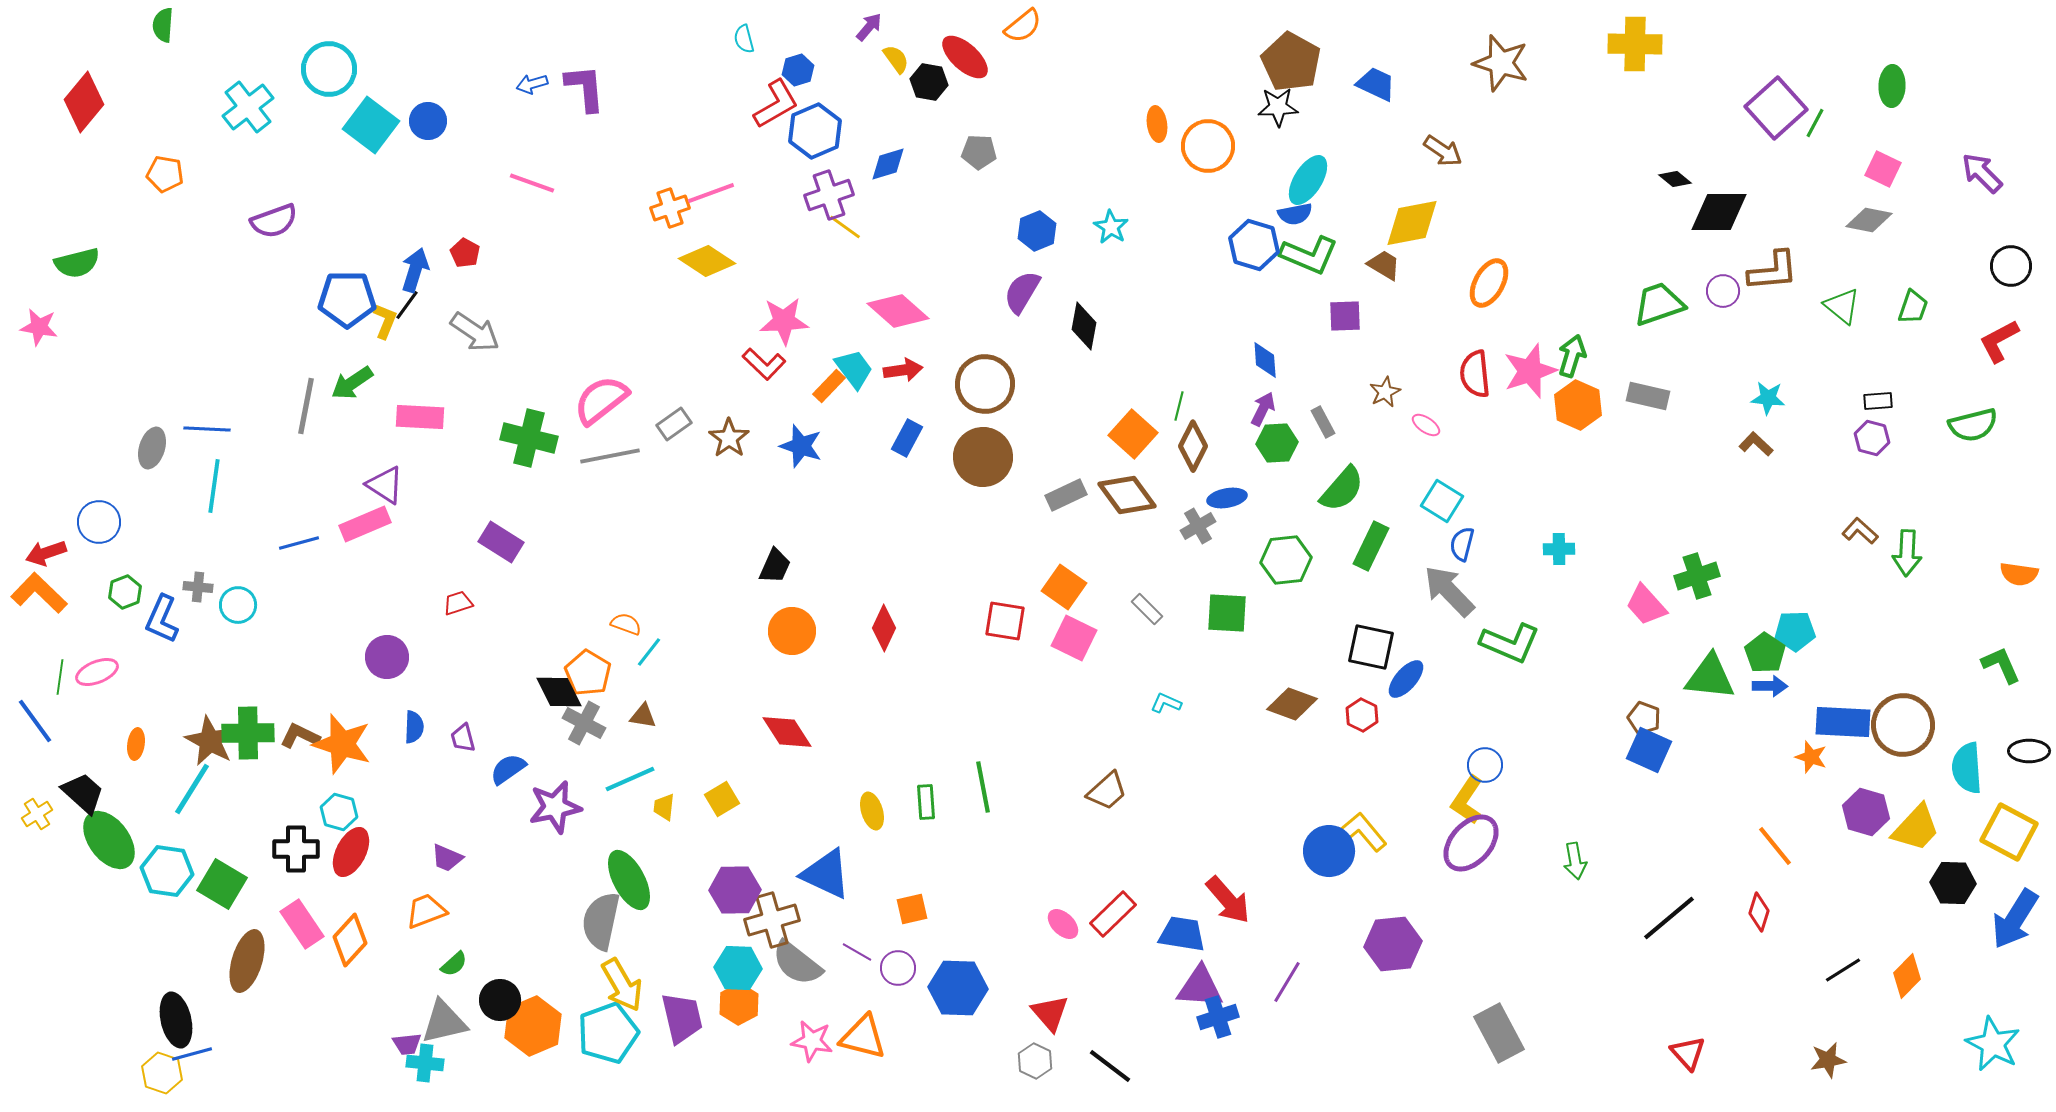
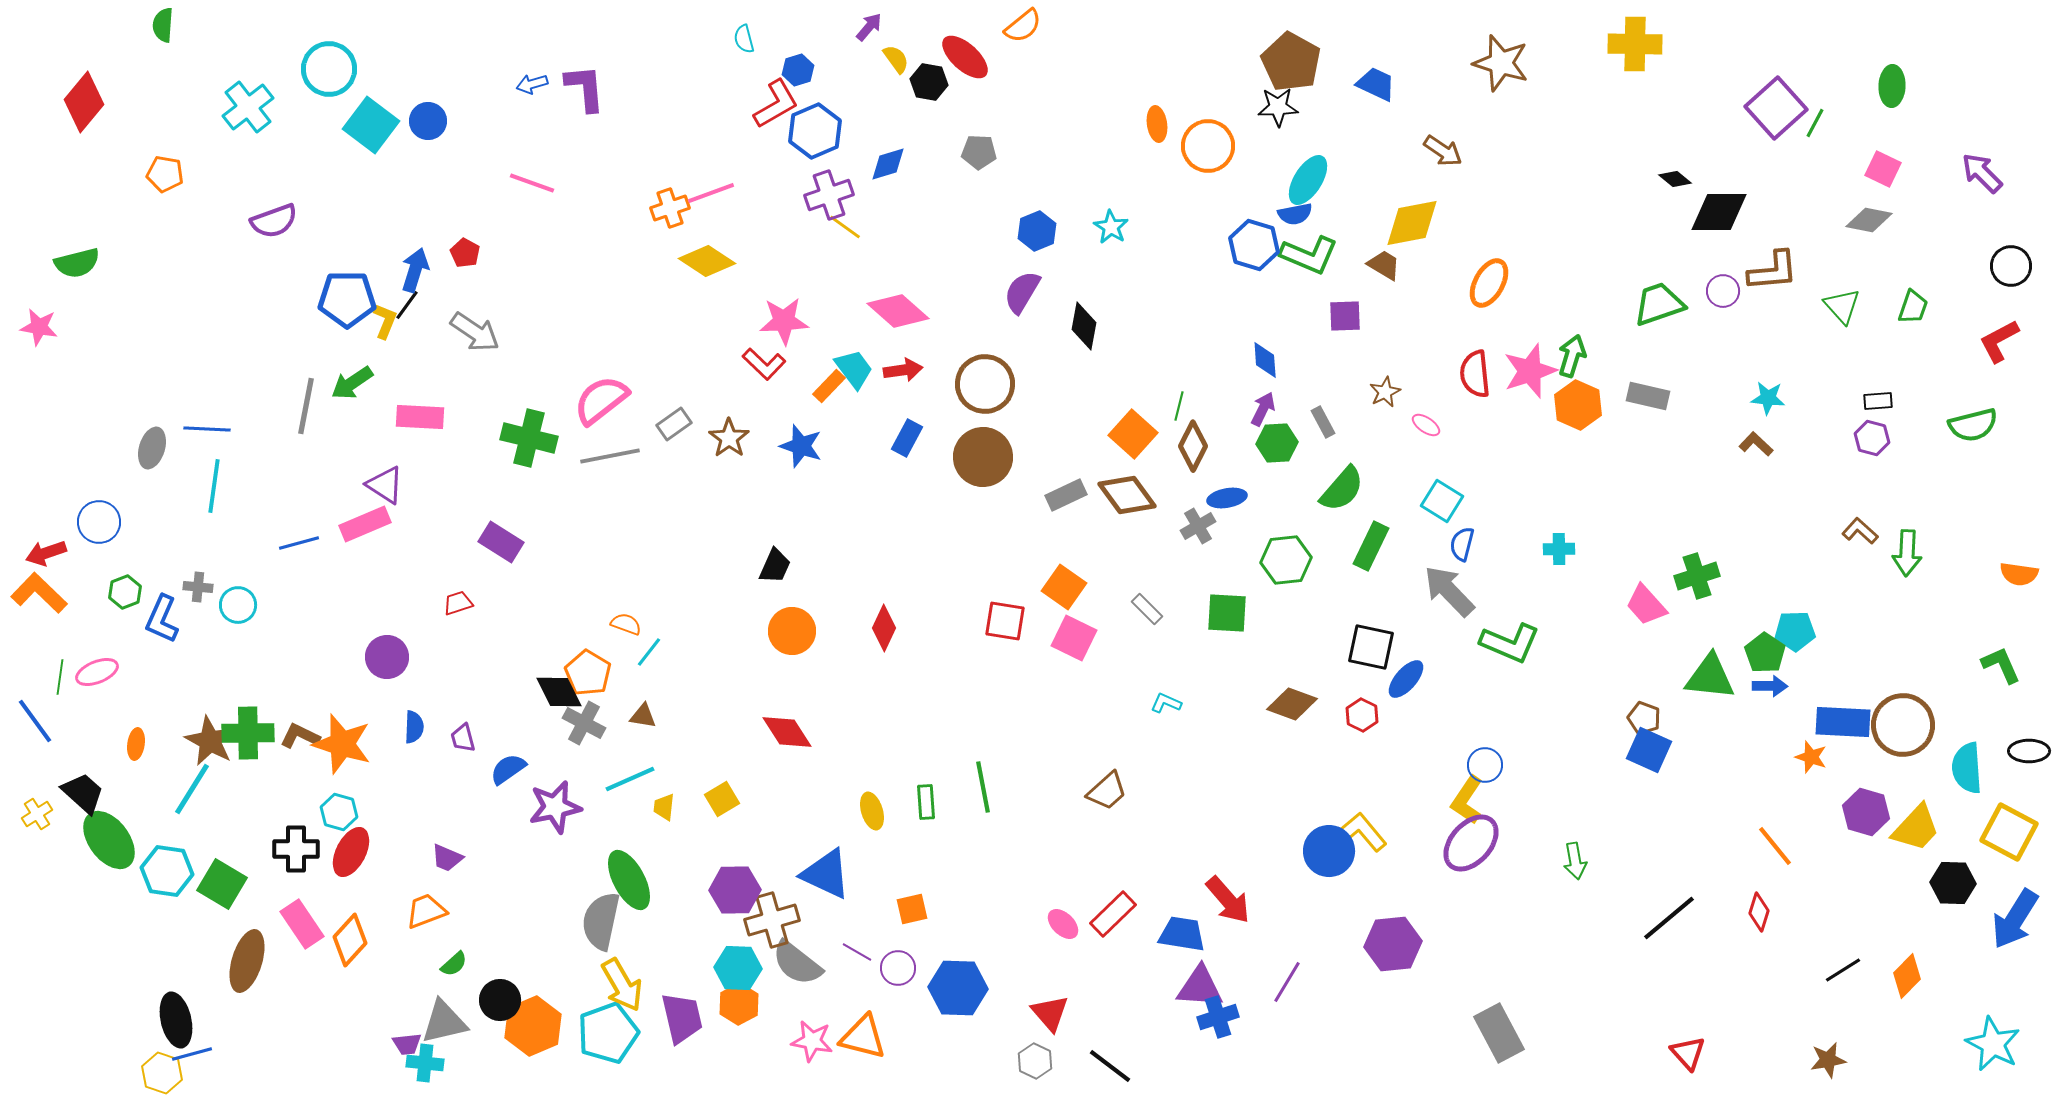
green triangle at (1842, 306): rotated 9 degrees clockwise
